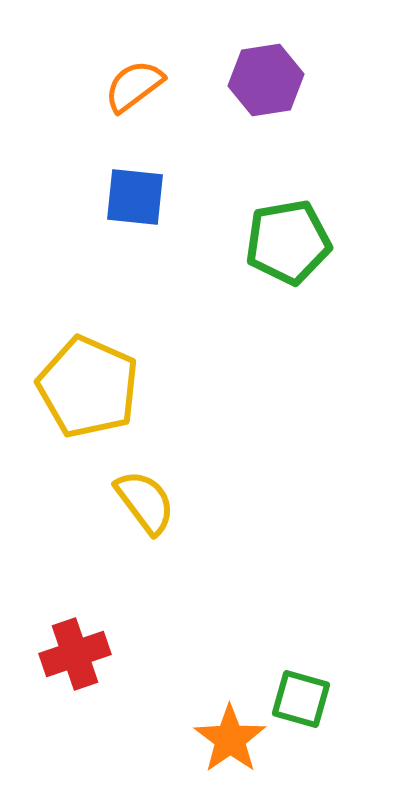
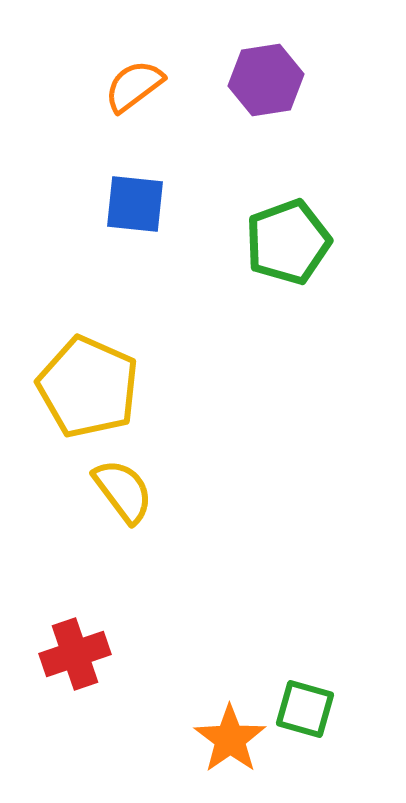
blue square: moved 7 px down
green pentagon: rotated 10 degrees counterclockwise
yellow semicircle: moved 22 px left, 11 px up
green square: moved 4 px right, 10 px down
